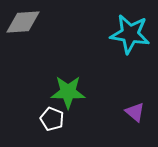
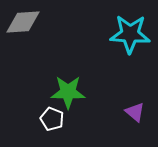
cyan star: rotated 6 degrees counterclockwise
